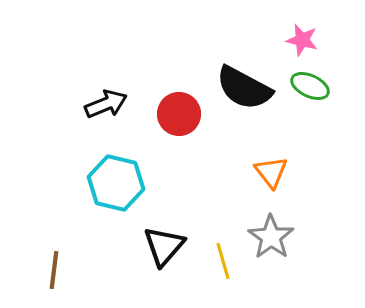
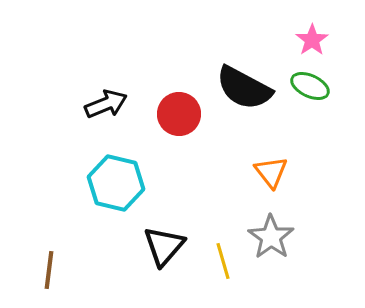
pink star: moved 10 px right; rotated 24 degrees clockwise
brown line: moved 5 px left
